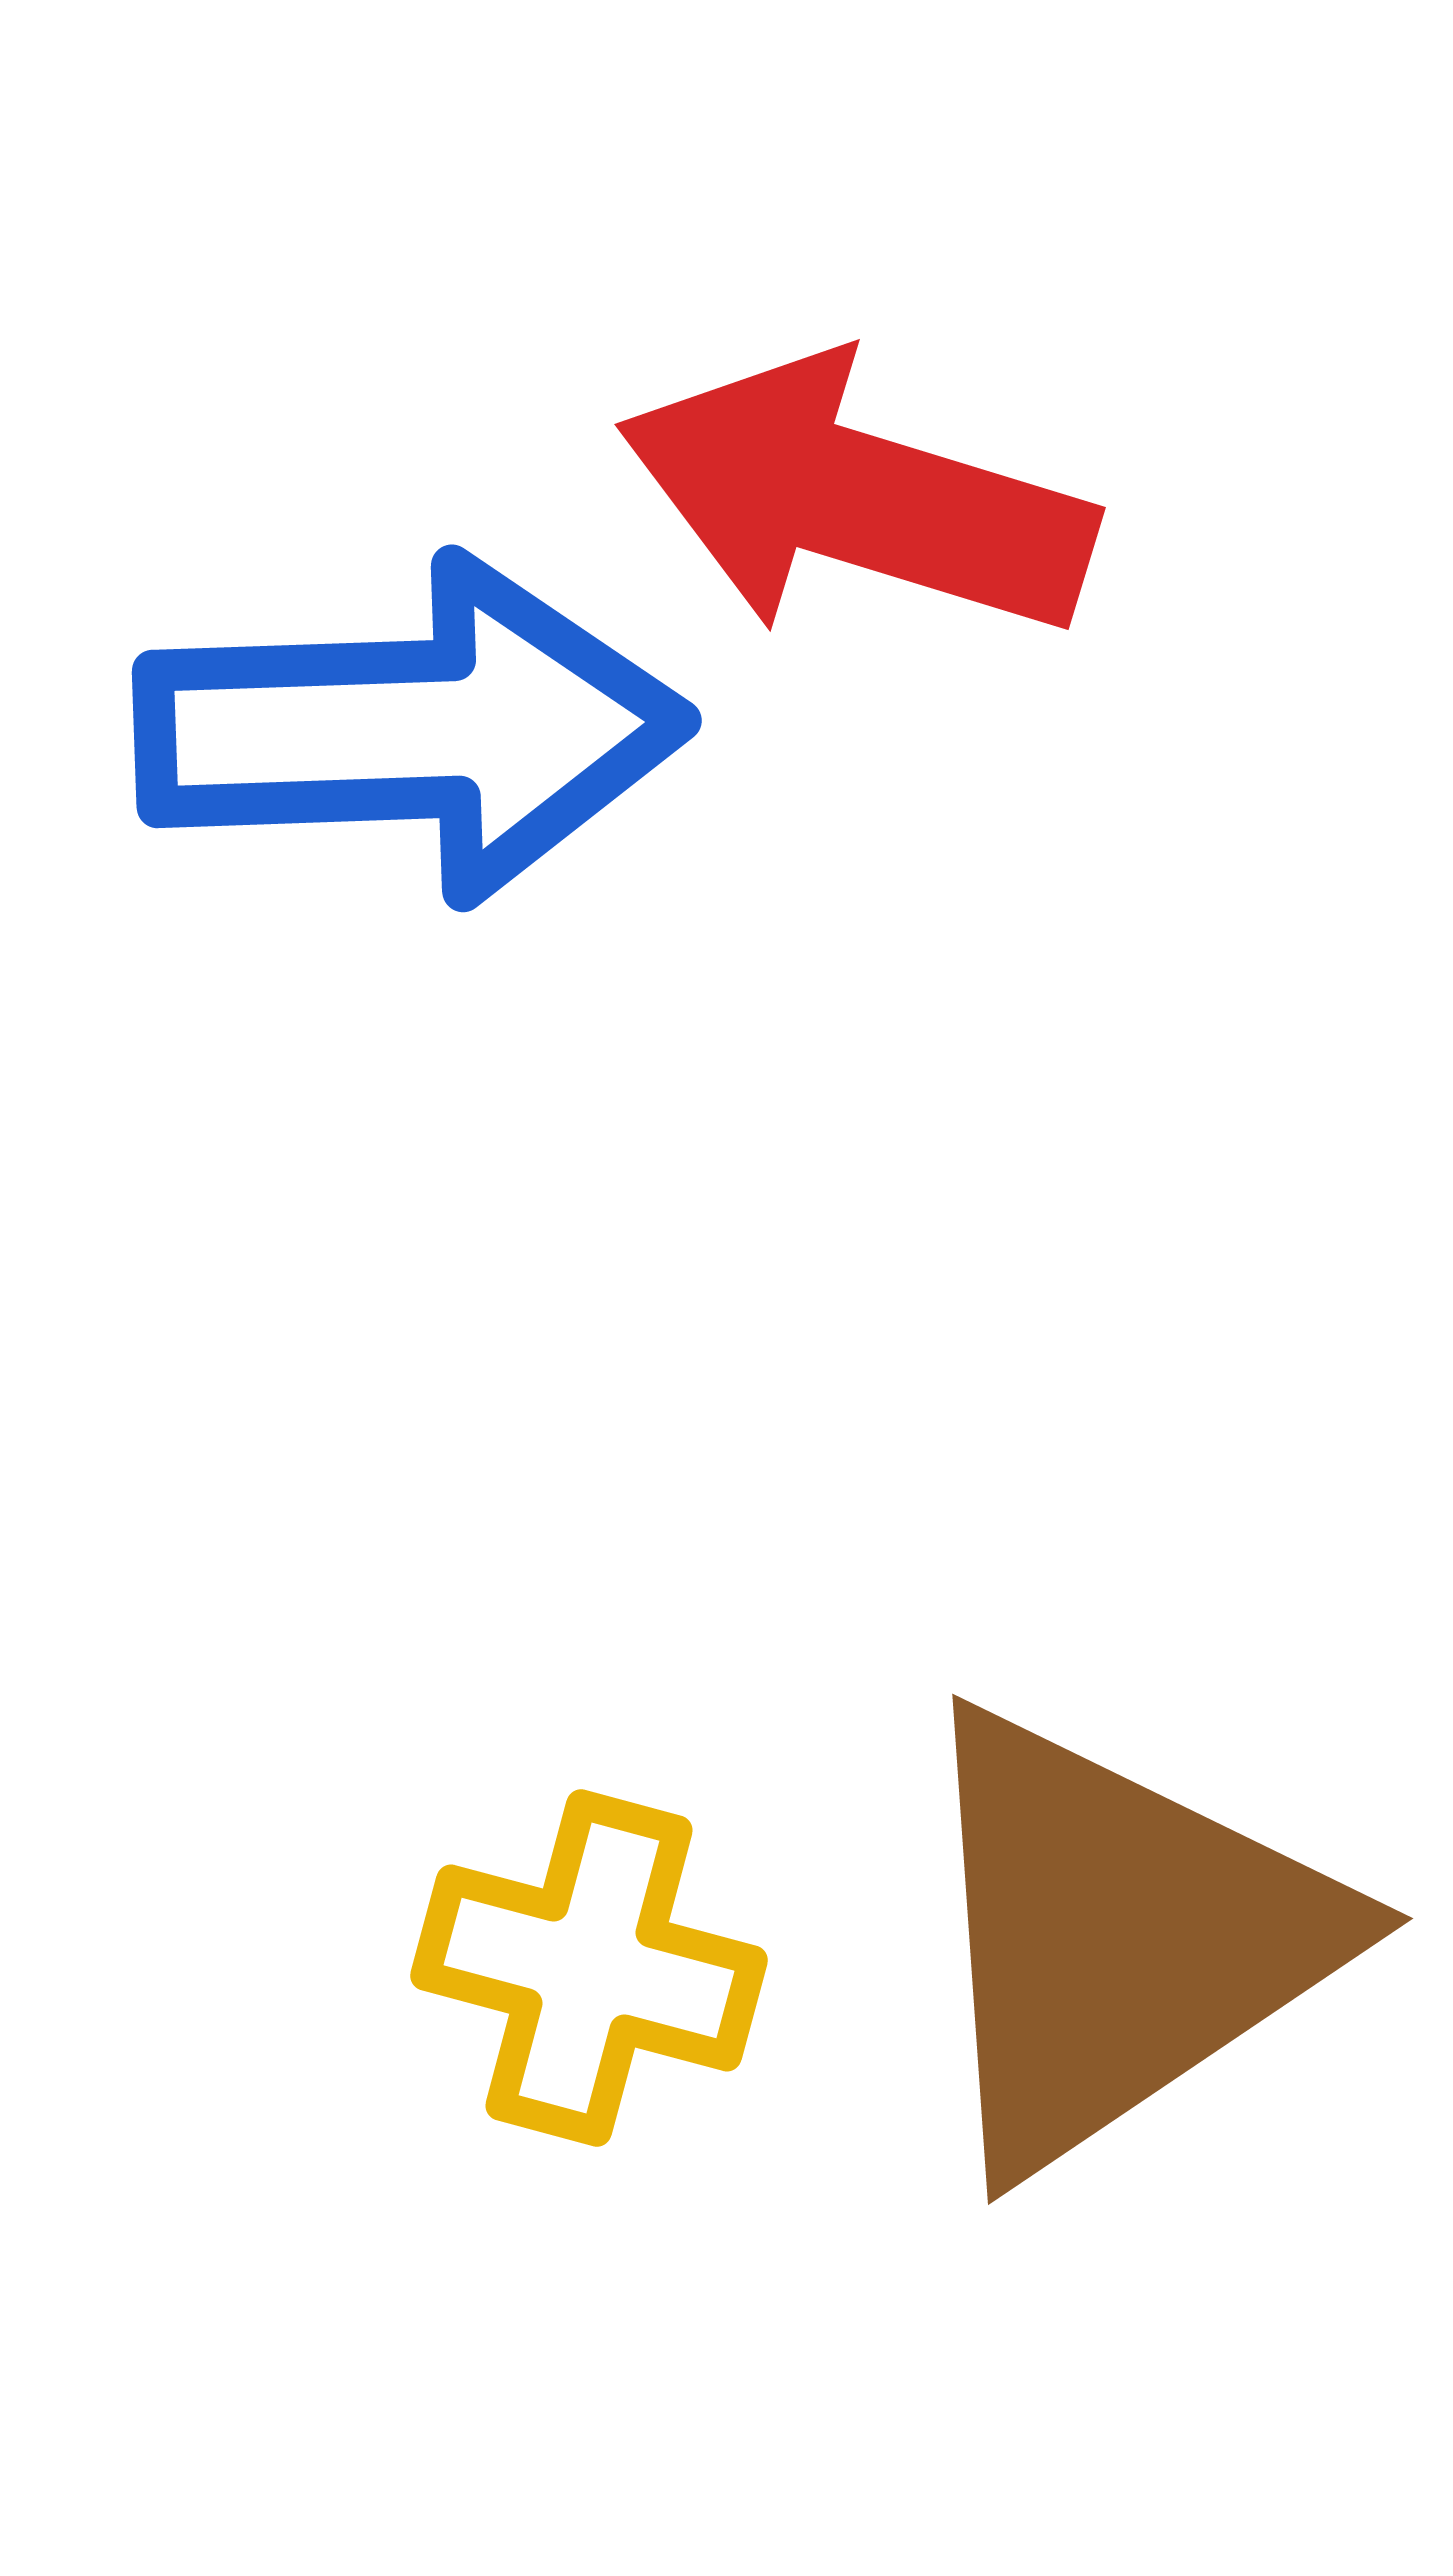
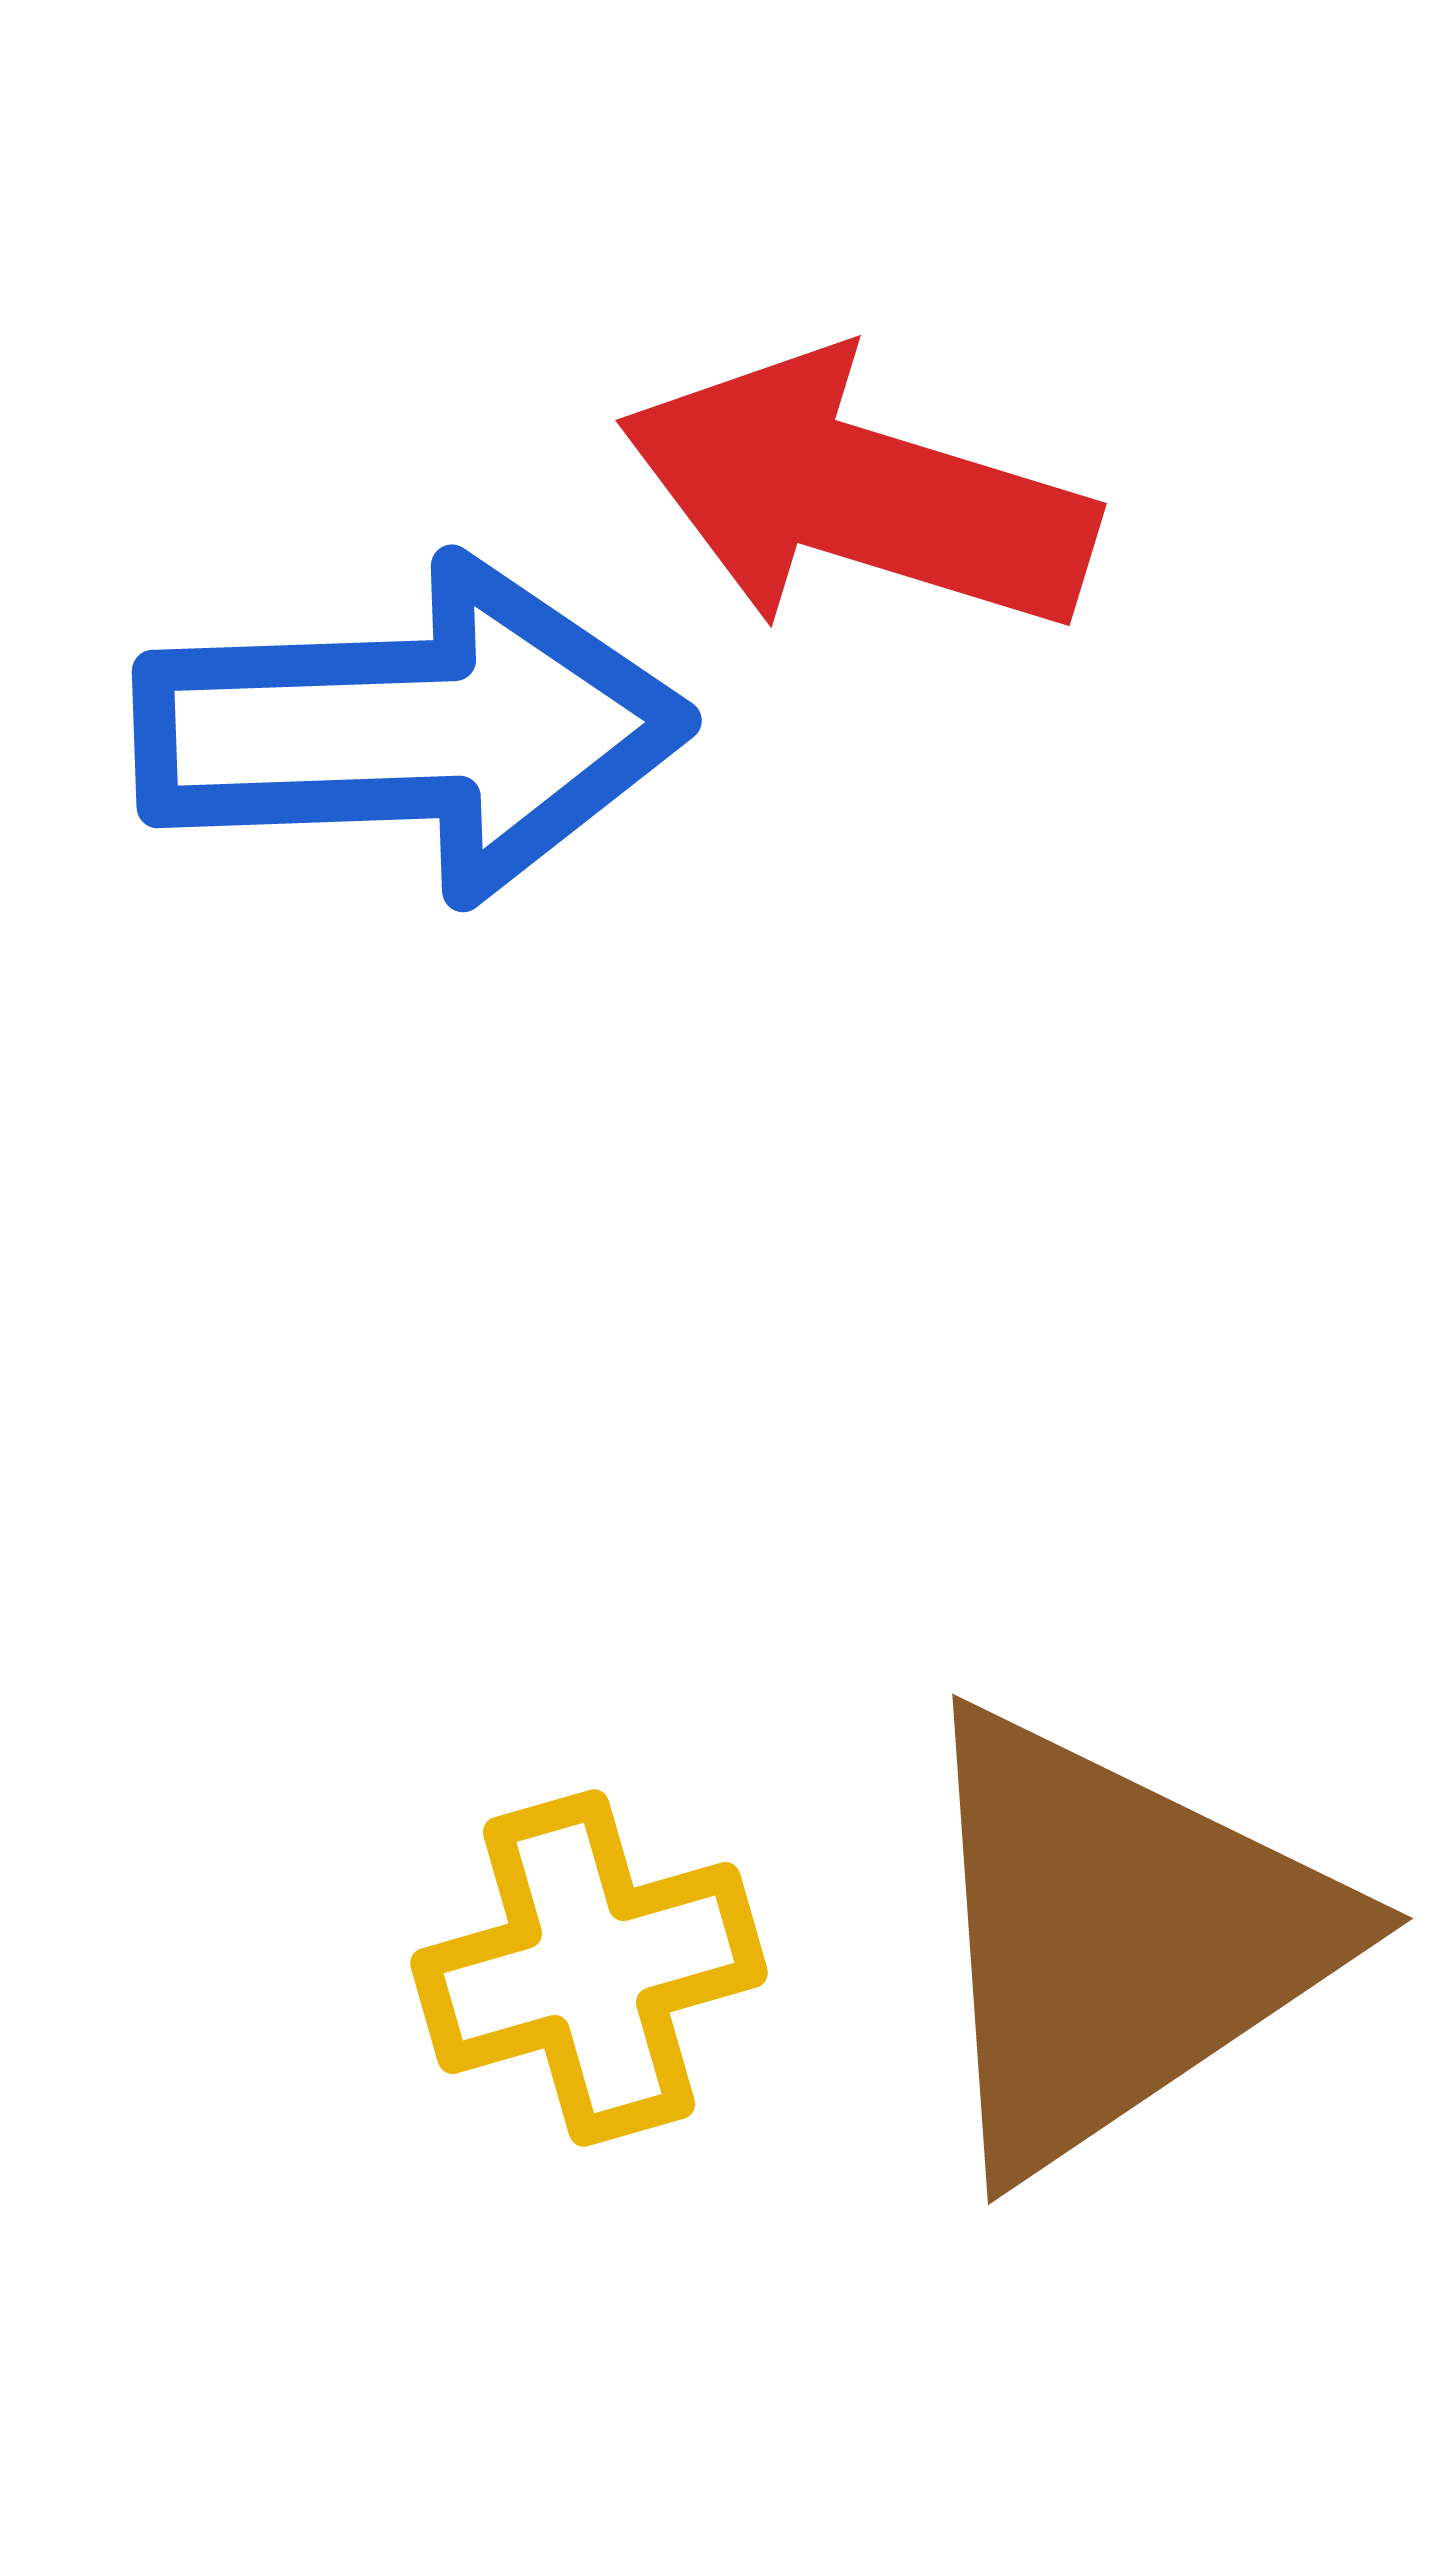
red arrow: moved 1 px right, 4 px up
yellow cross: rotated 31 degrees counterclockwise
